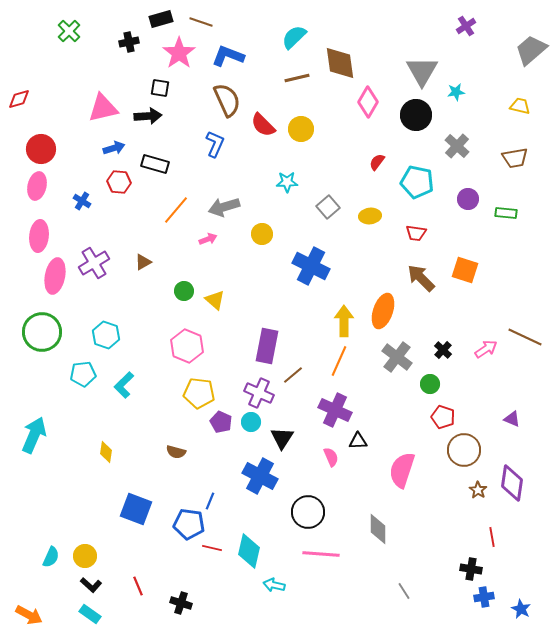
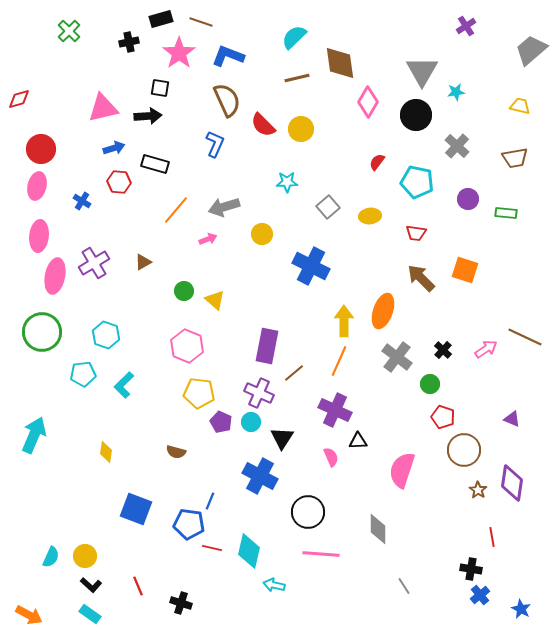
brown line at (293, 375): moved 1 px right, 2 px up
gray line at (404, 591): moved 5 px up
blue cross at (484, 597): moved 4 px left, 2 px up; rotated 30 degrees counterclockwise
